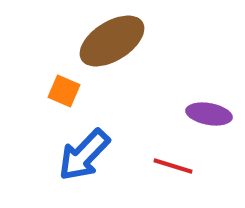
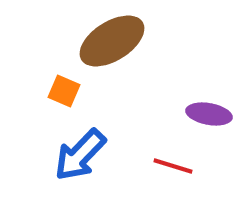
blue arrow: moved 4 px left
